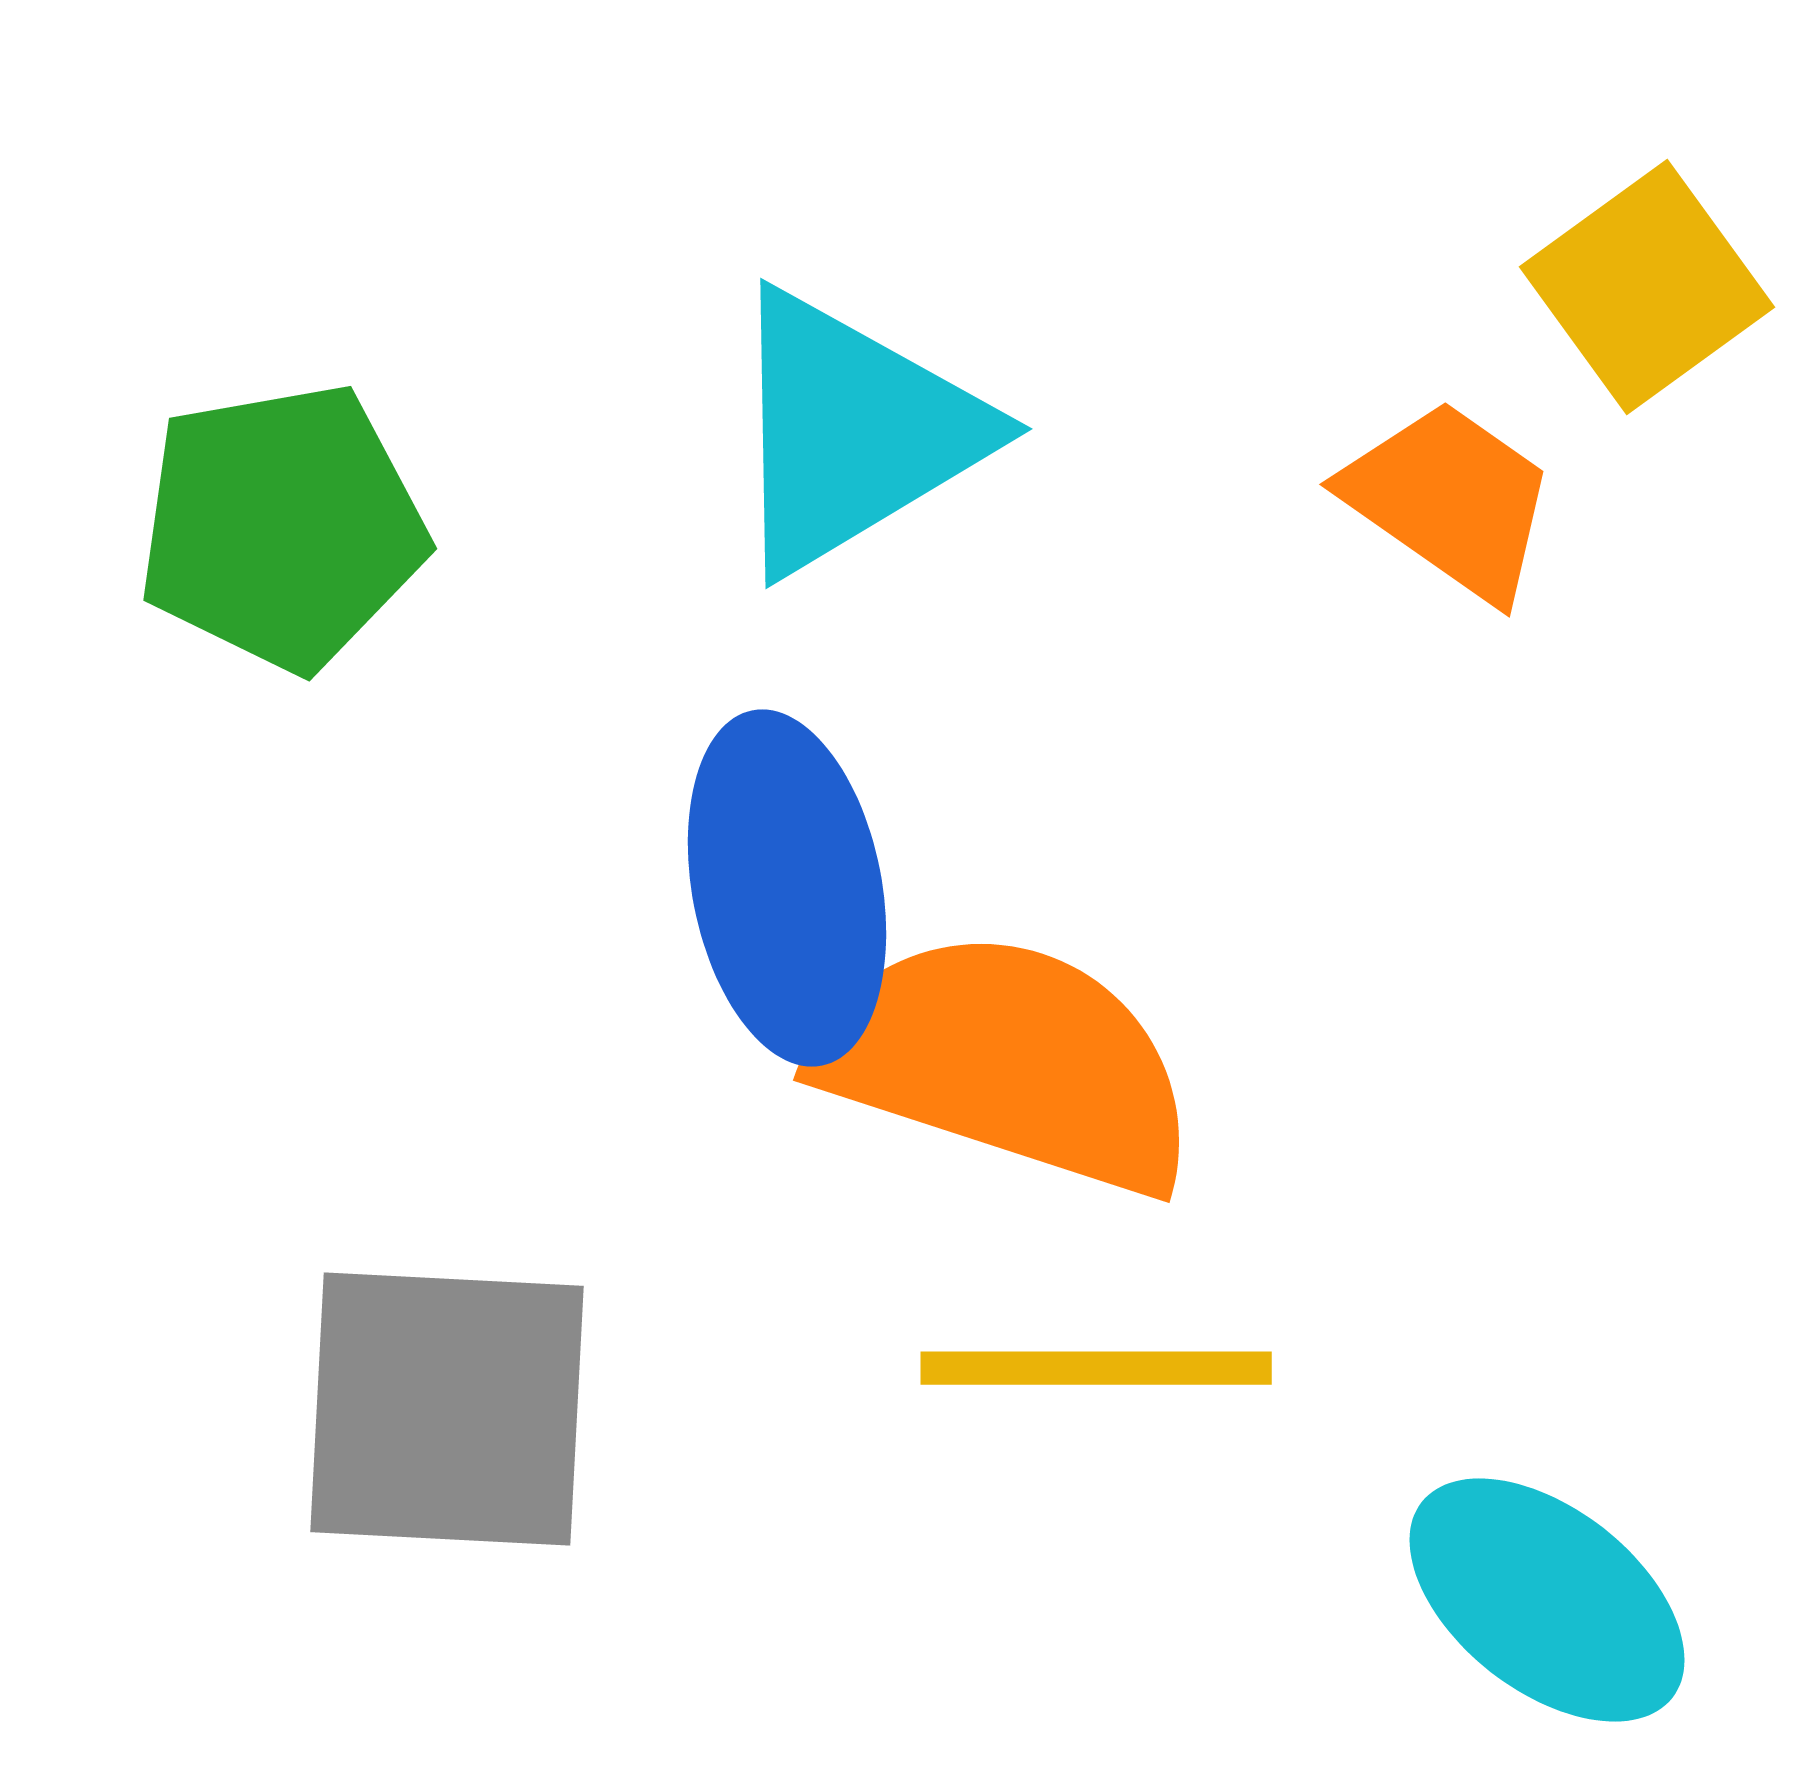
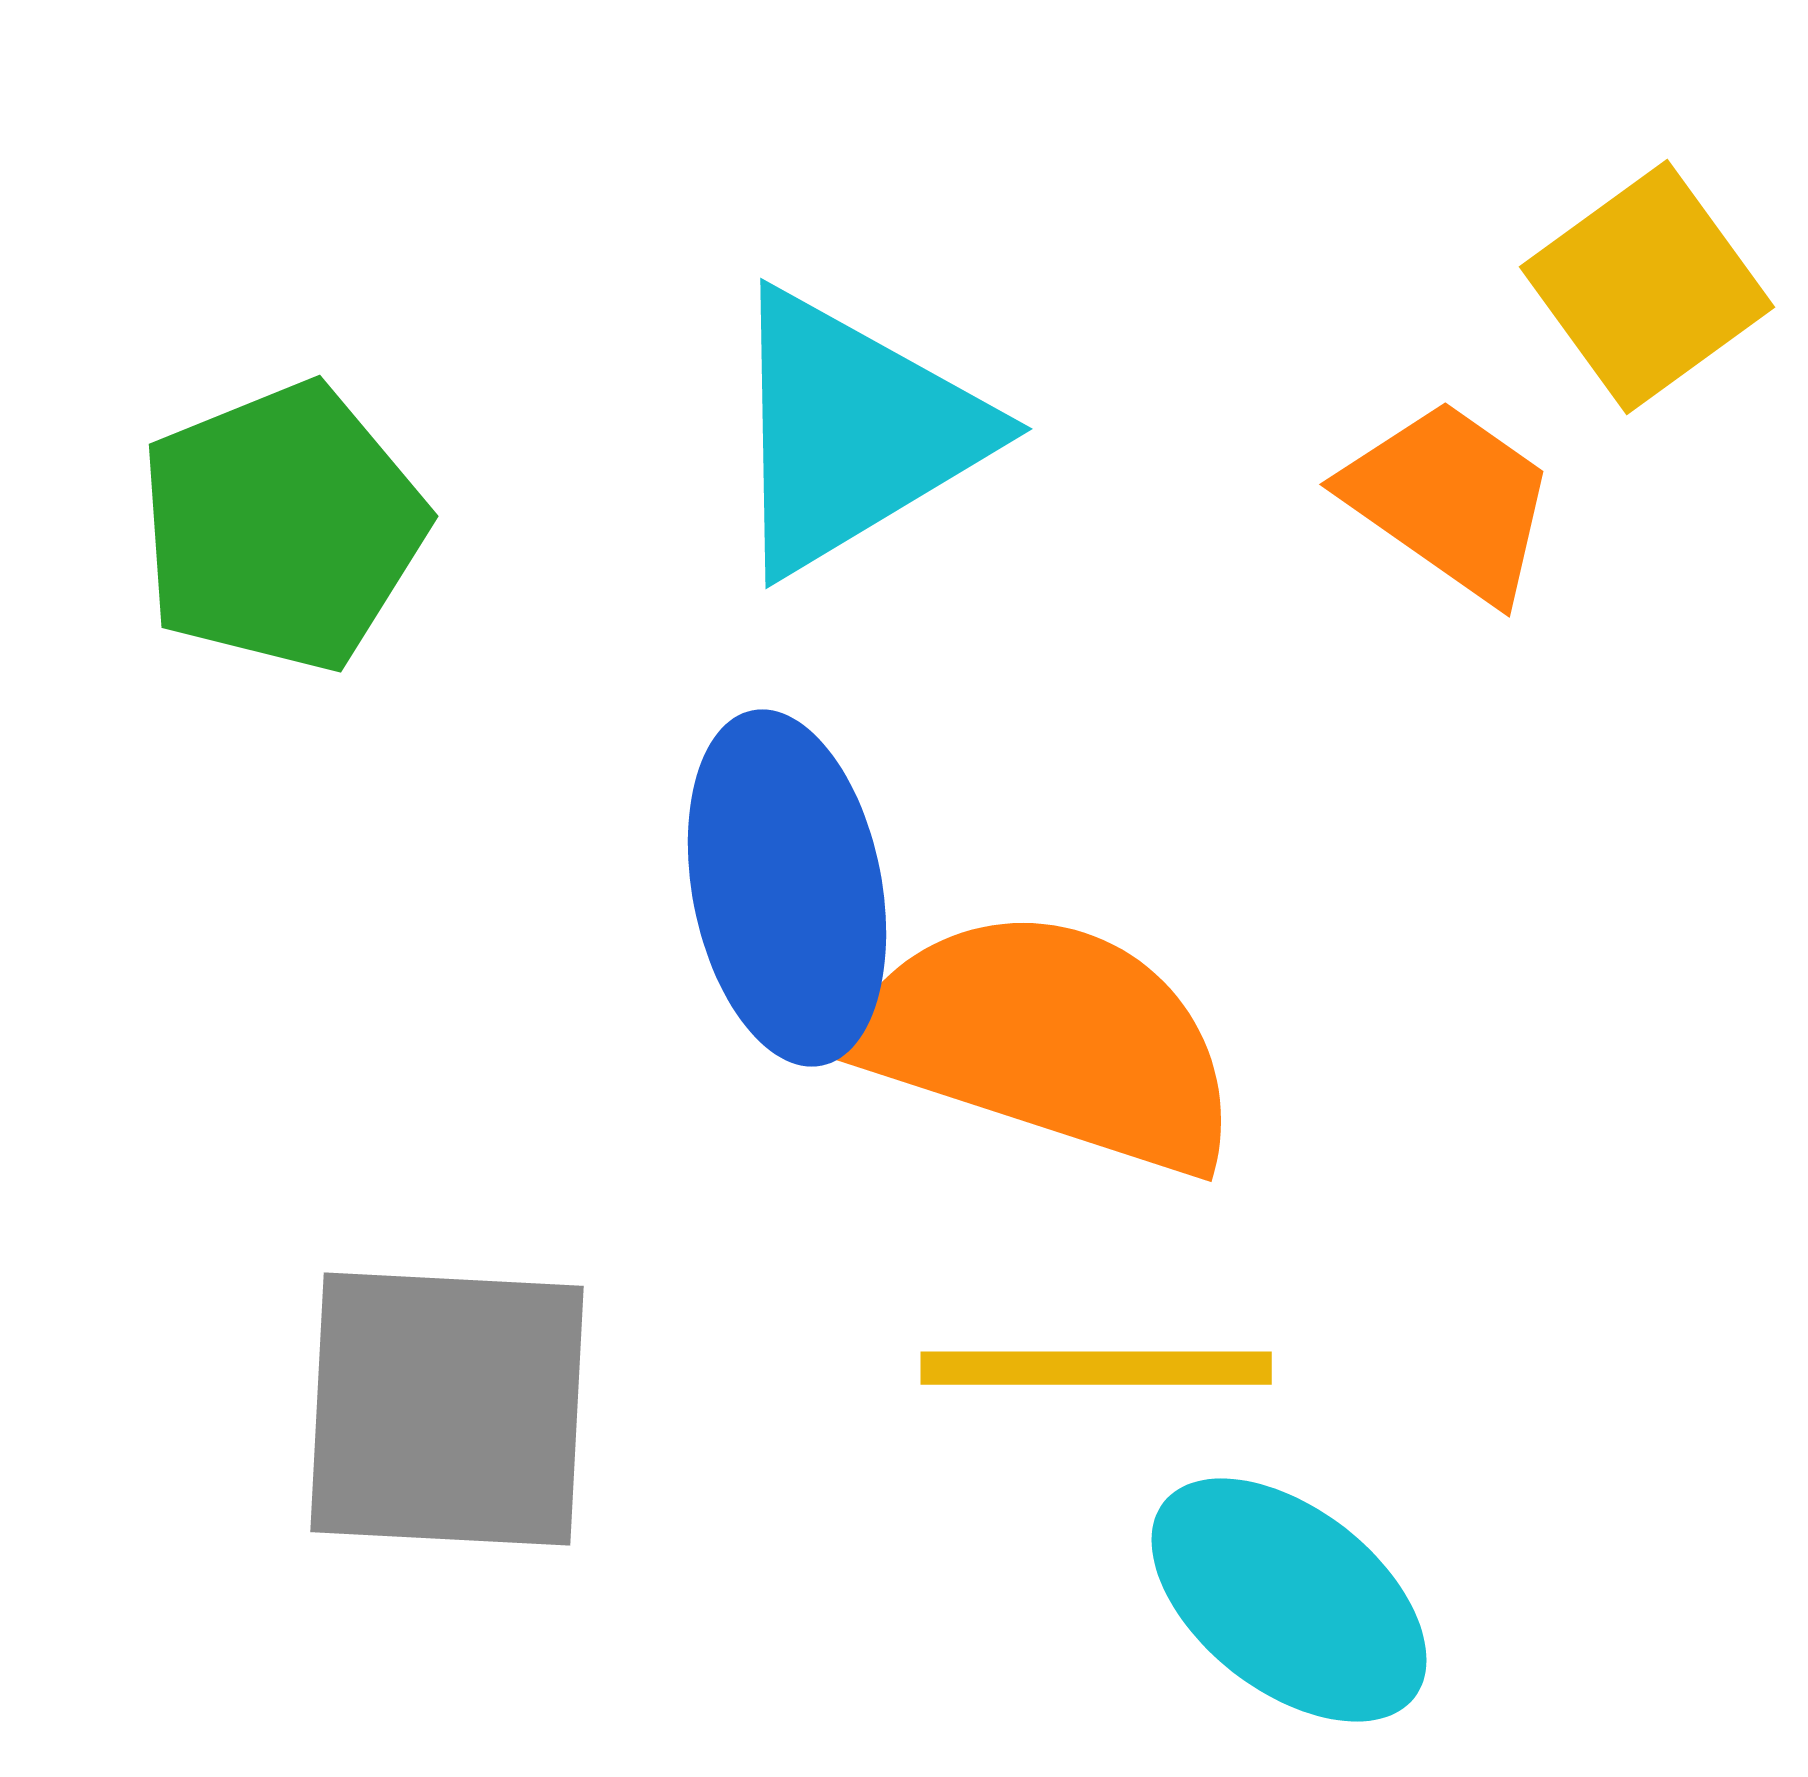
green pentagon: rotated 12 degrees counterclockwise
orange semicircle: moved 42 px right, 21 px up
cyan ellipse: moved 258 px left
